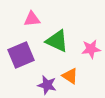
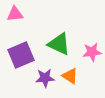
pink triangle: moved 17 px left, 5 px up
green triangle: moved 2 px right, 3 px down
pink star: moved 1 px right, 3 px down
purple star: moved 2 px left, 7 px up; rotated 18 degrees counterclockwise
